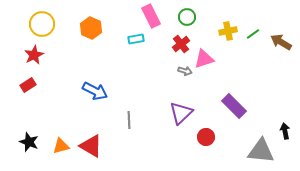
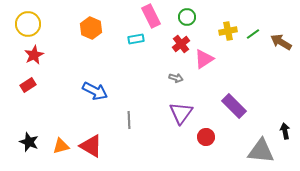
yellow circle: moved 14 px left
pink triangle: rotated 15 degrees counterclockwise
gray arrow: moved 9 px left, 7 px down
purple triangle: rotated 10 degrees counterclockwise
